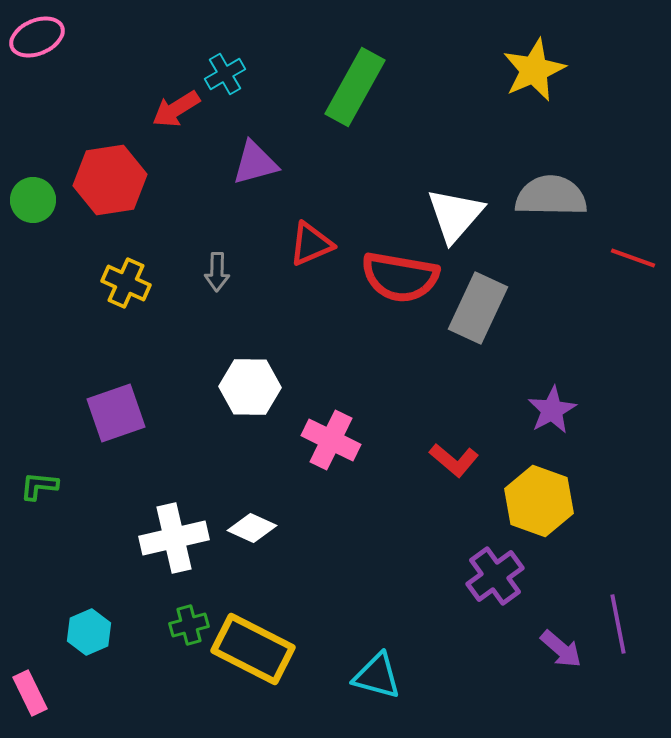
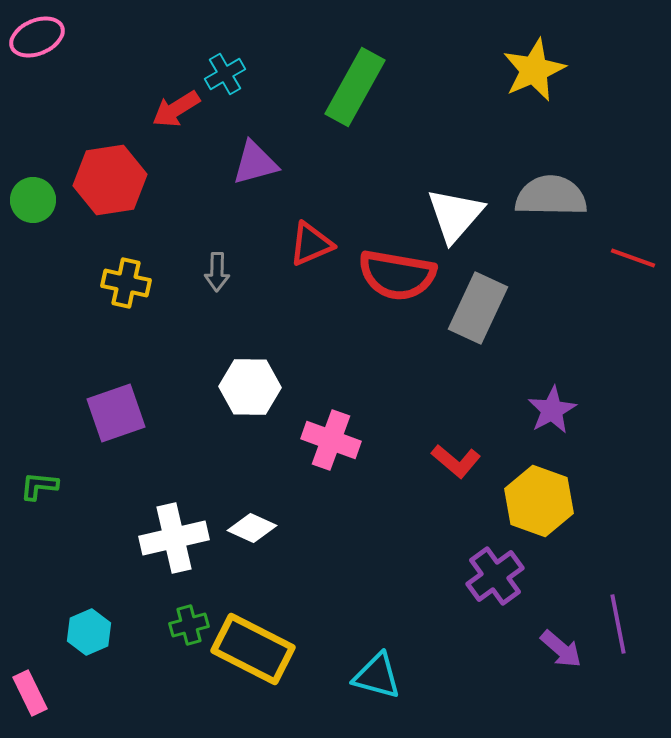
red semicircle: moved 3 px left, 2 px up
yellow cross: rotated 12 degrees counterclockwise
pink cross: rotated 6 degrees counterclockwise
red L-shape: moved 2 px right, 1 px down
